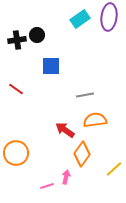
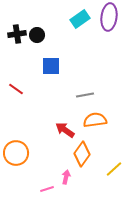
black cross: moved 6 px up
pink line: moved 3 px down
